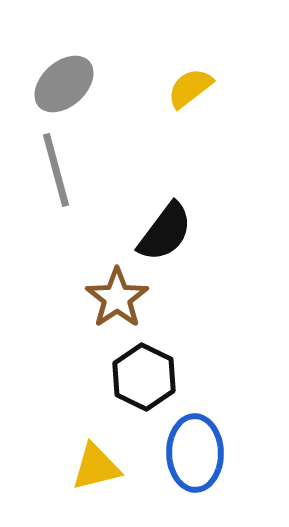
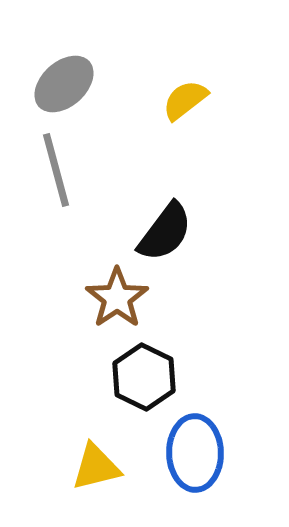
yellow semicircle: moved 5 px left, 12 px down
